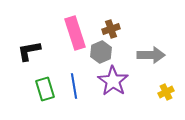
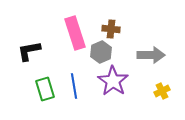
brown cross: rotated 24 degrees clockwise
yellow cross: moved 4 px left, 1 px up
